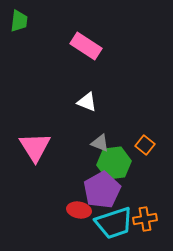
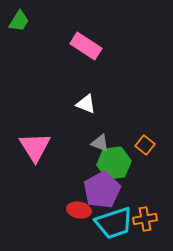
green trapezoid: rotated 25 degrees clockwise
white triangle: moved 1 px left, 2 px down
